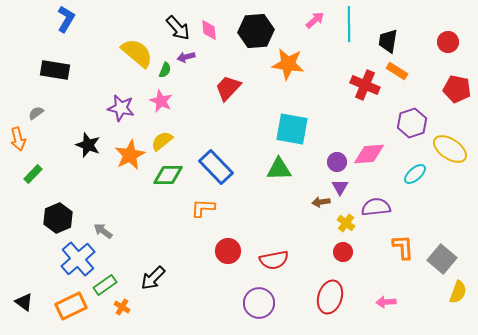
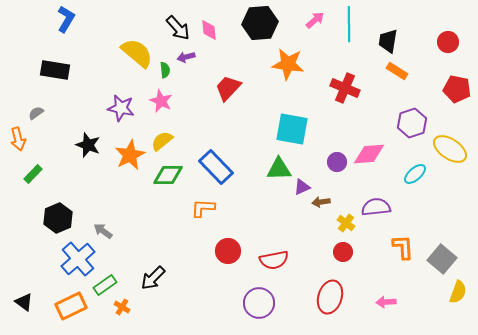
black hexagon at (256, 31): moved 4 px right, 8 px up
green semicircle at (165, 70): rotated 28 degrees counterclockwise
red cross at (365, 85): moved 20 px left, 3 px down
purple triangle at (340, 187): moved 38 px left; rotated 36 degrees clockwise
